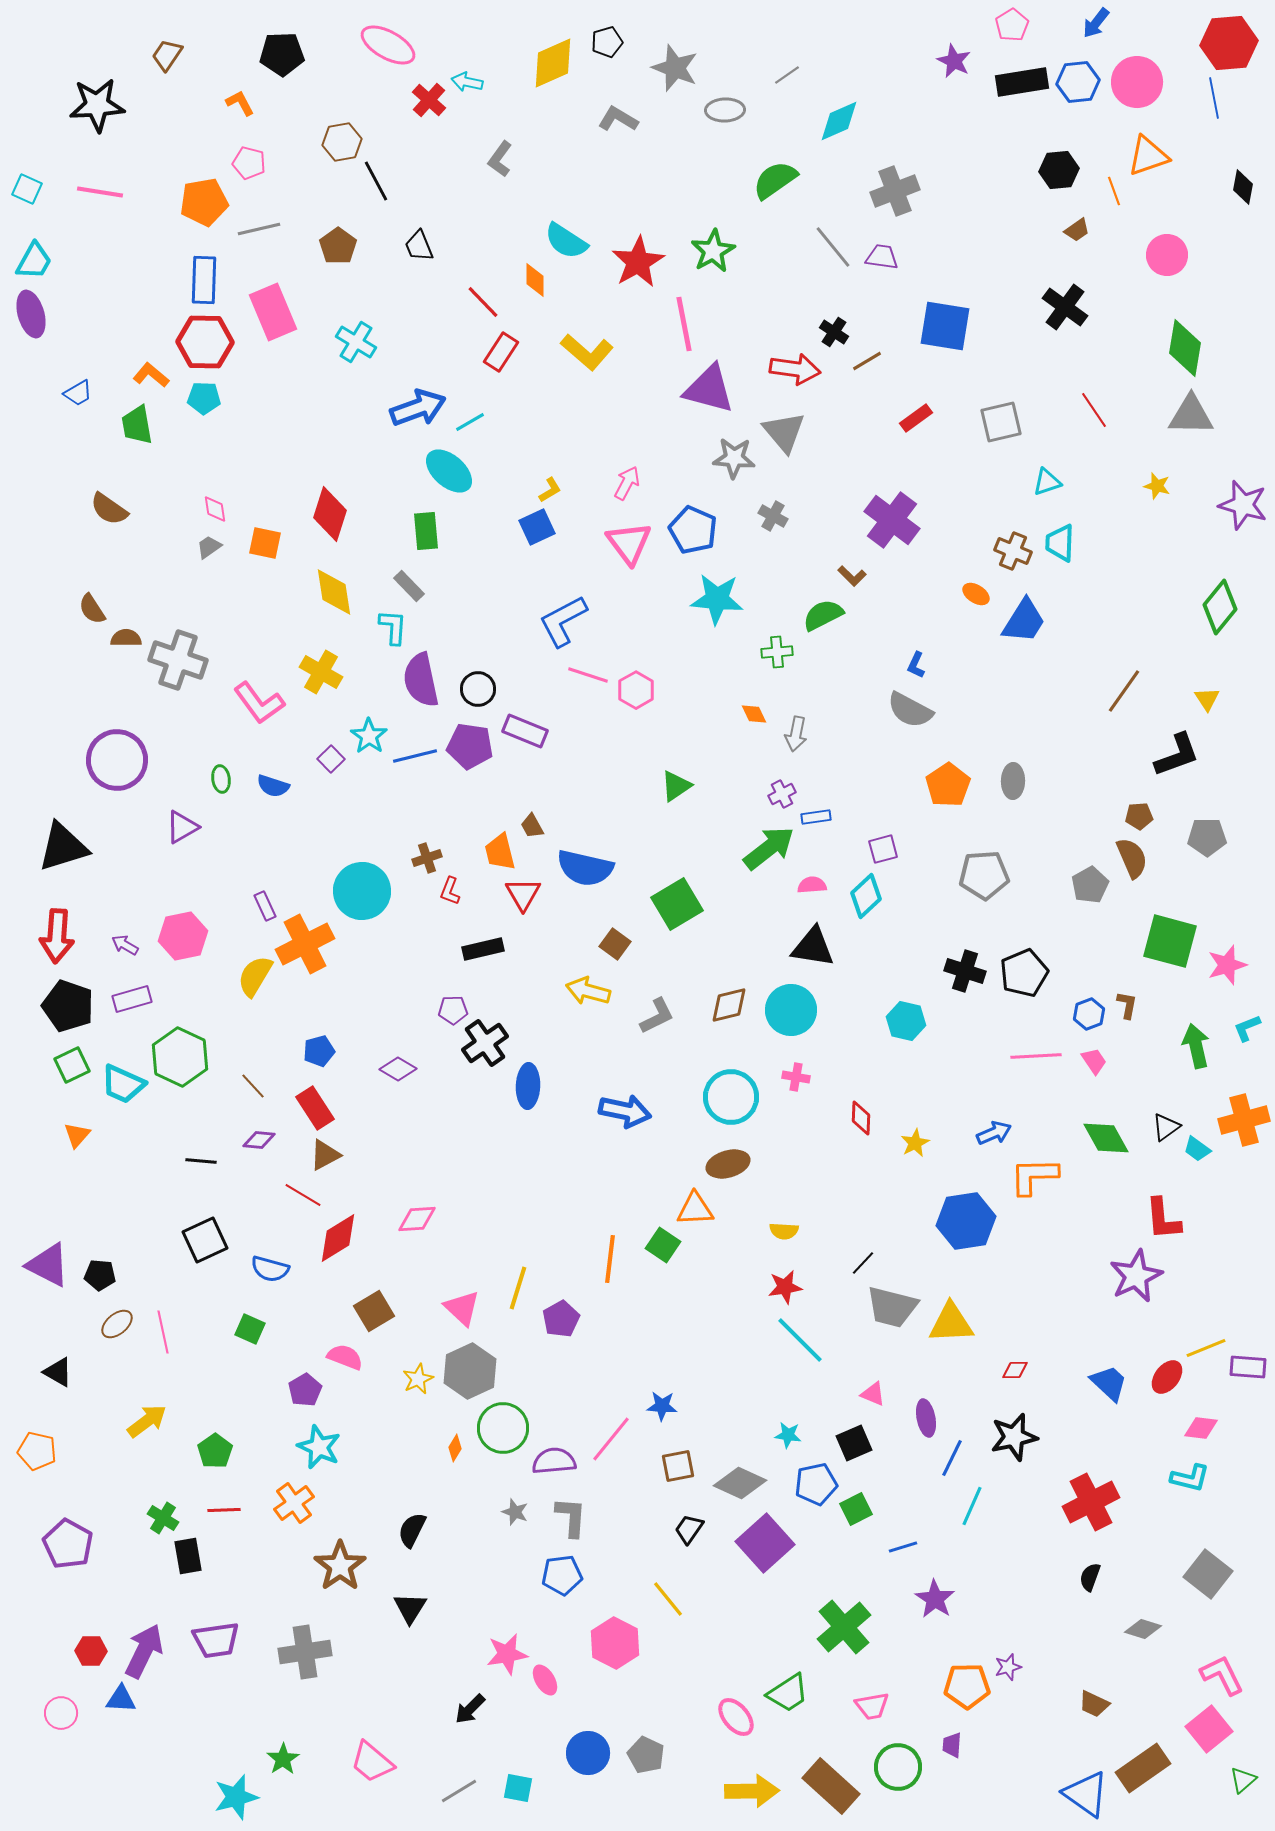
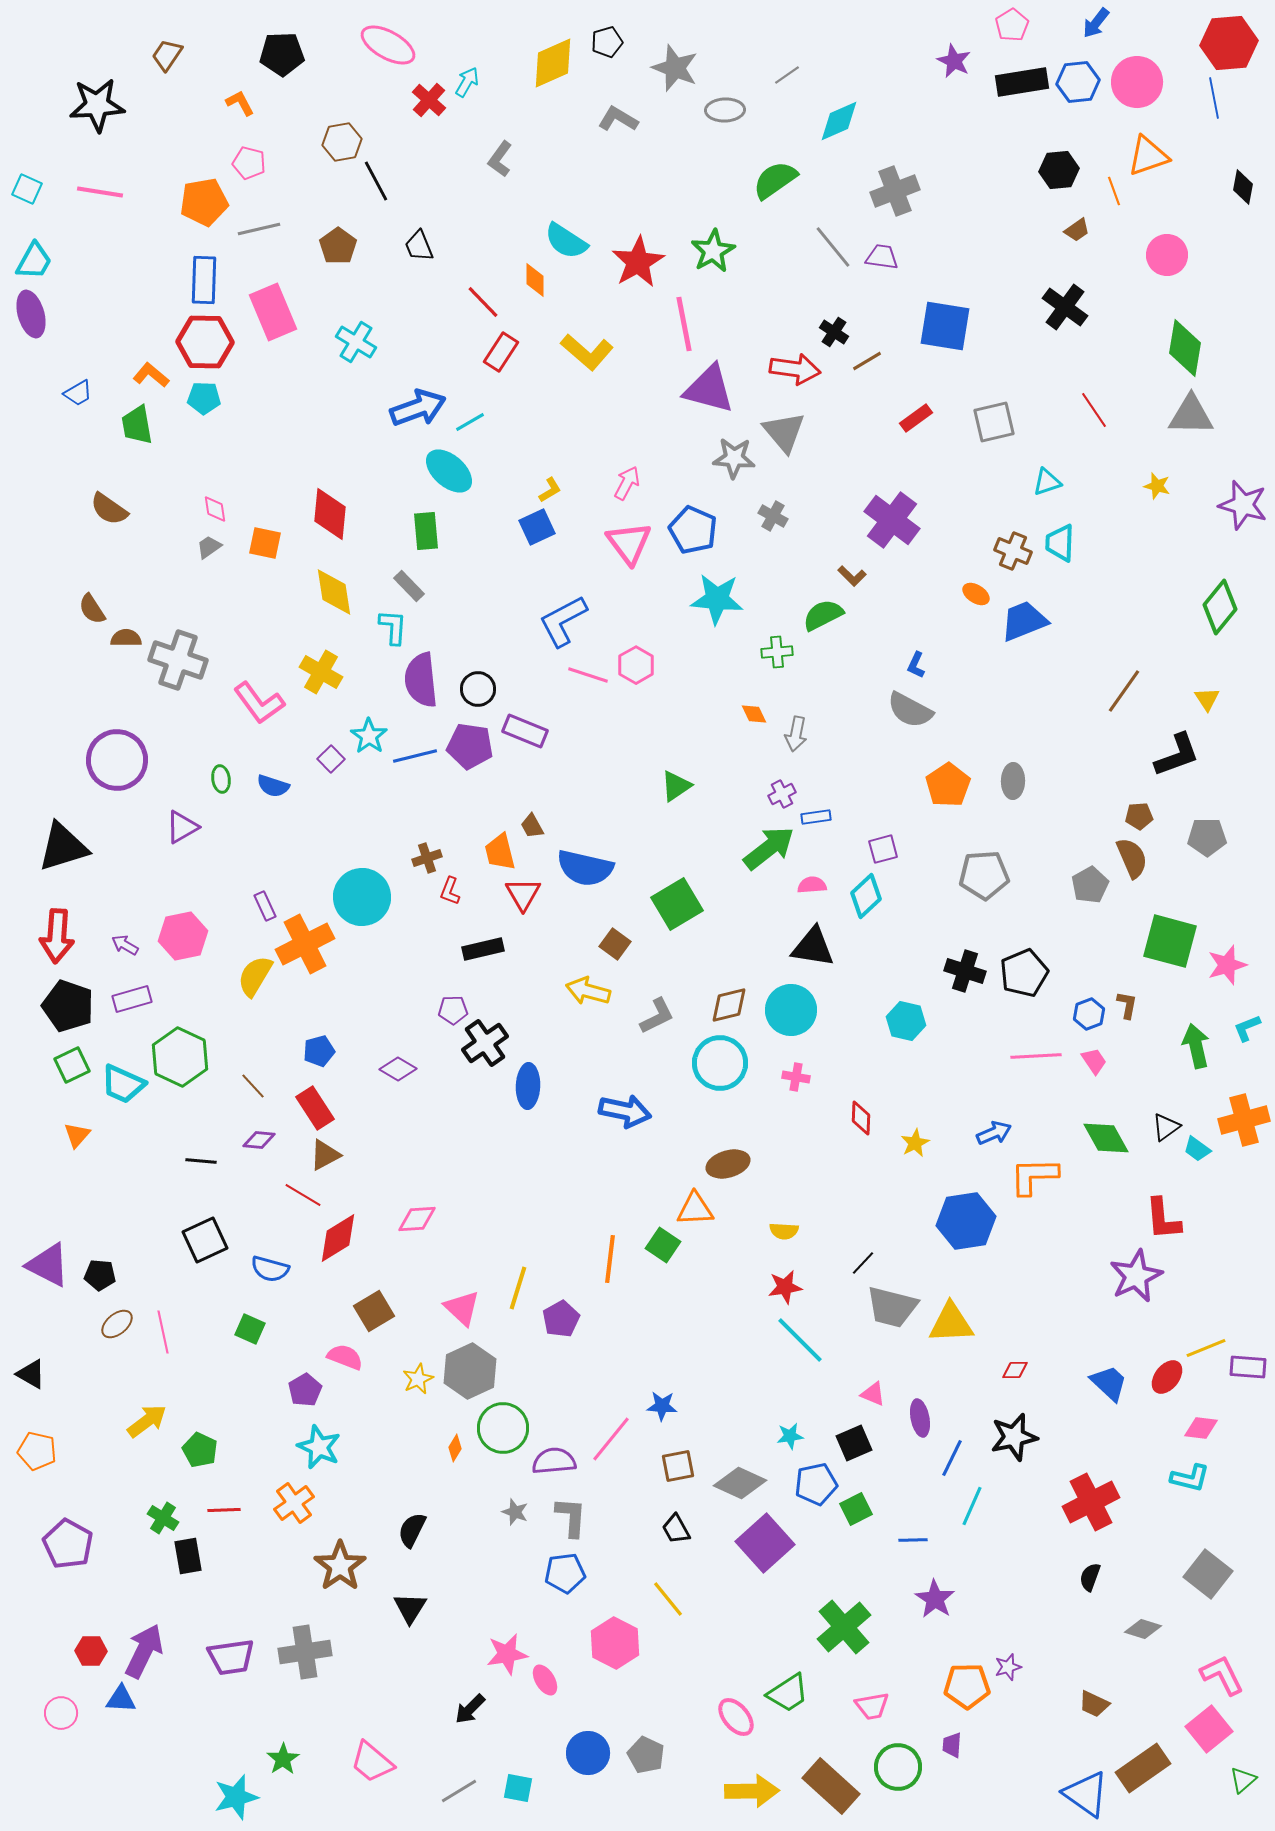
cyan arrow at (467, 82): rotated 108 degrees clockwise
gray square at (1001, 422): moved 7 px left
red diamond at (330, 514): rotated 12 degrees counterclockwise
blue trapezoid at (1024, 621): rotated 144 degrees counterclockwise
purple semicircle at (421, 680): rotated 6 degrees clockwise
pink hexagon at (636, 690): moved 25 px up
cyan circle at (362, 891): moved 6 px down
cyan circle at (731, 1097): moved 11 px left, 34 px up
black triangle at (58, 1372): moved 27 px left, 2 px down
purple ellipse at (926, 1418): moved 6 px left
cyan star at (788, 1435): moved 2 px right, 1 px down; rotated 16 degrees counterclockwise
green pentagon at (215, 1451): moved 15 px left, 1 px up; rotated 12 degrees counterclockwise
black trapezoid at (689, 1529): moved 13 px left; rotated 64 degrees counterclockwise
blue line at (903, 1547): moved 10 px right, 7 px up; rotated 16 degrees clockwise
blue pentagon at (562, 1575): moved 3 px right, 2 px up
purple trapezoid at (216, 1640): moved 15 px right, 17 px down
